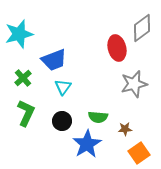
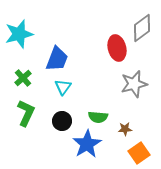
blue trapezoid: moved 3 px right, 1 px up; rotated 48 degrees counterclockwise
